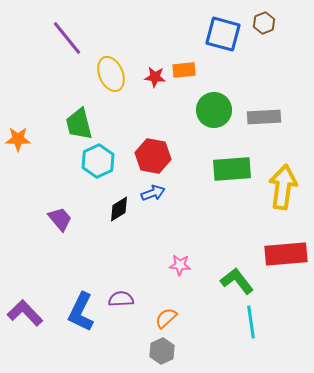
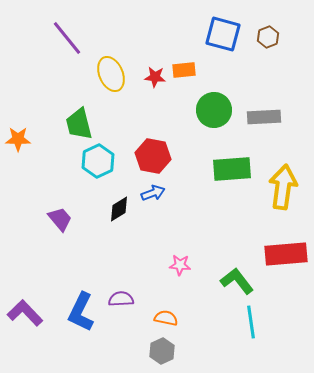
brown hexagon: moved 4 px right, 14 px down
orange semicircle: rotated 55 degrees clockwise
